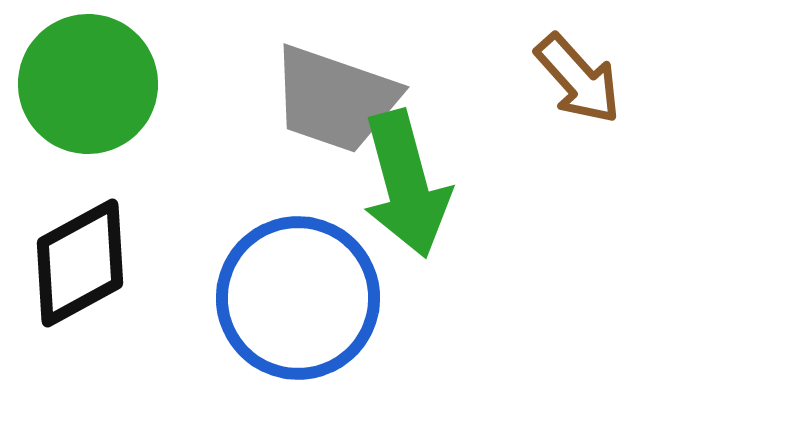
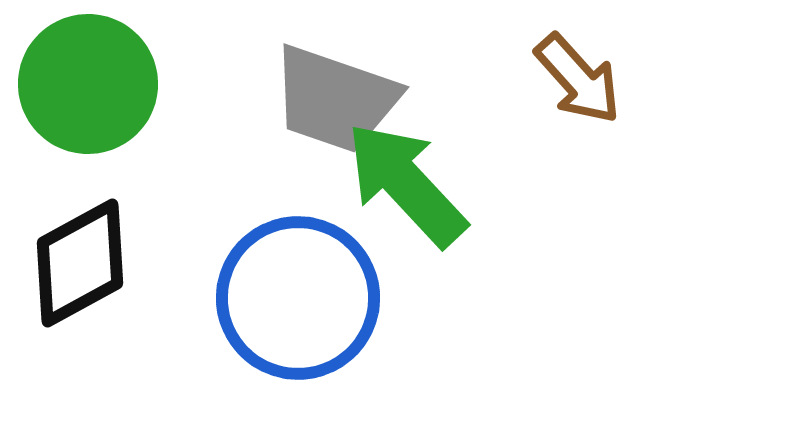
green arrow: rotated 152 degrees clockwise
